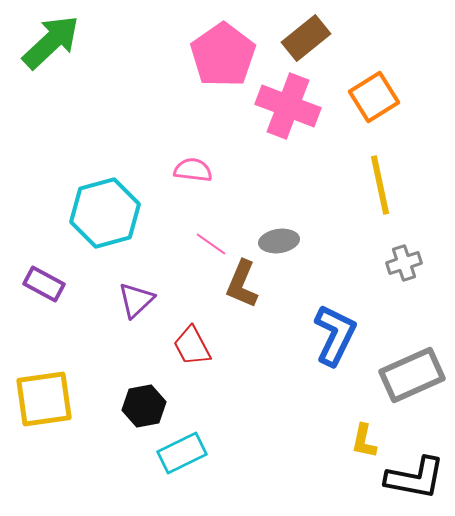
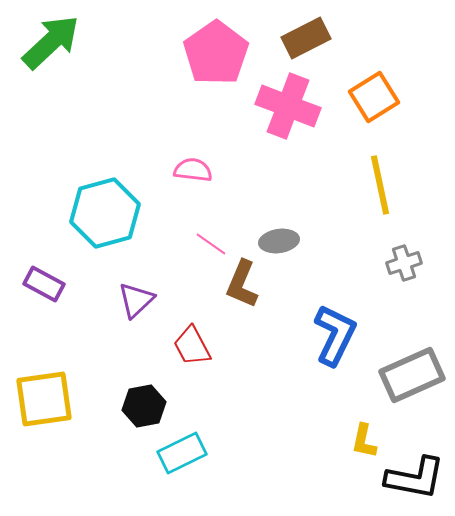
brown rectangle: rotated 12 degrees clockwise
pink pentagon: moved 7 px left, 2 px up
